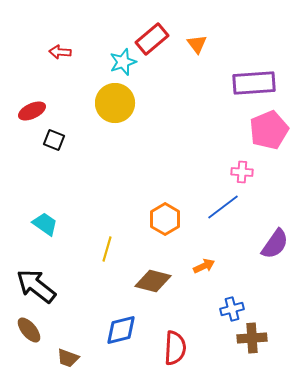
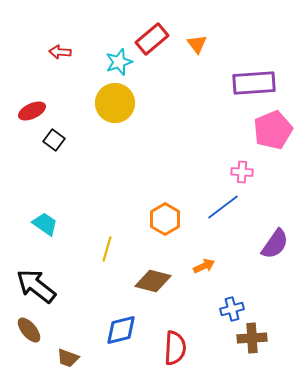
cyan star: moved 4 px left
pink pentagon: moved 4 px right
black square: rotated 15 degrees clockwise
